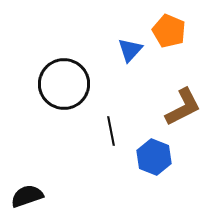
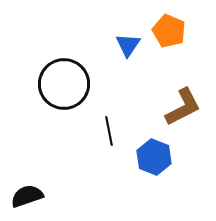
blue triangle: moved 2 px left, 5 px up; rotated 8 degrees counterclockwise
black line: moved 2 px left
